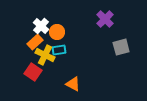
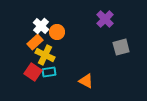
cyan rectangle: moved 10 px left, 22 px down
orange triangle: moved 13 px right, 3 px up
